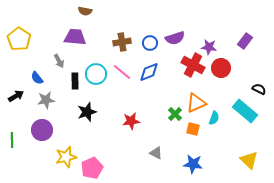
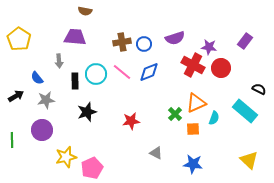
blue circle: moved 6 px left, 1 px down
gray arrow: rotated 24 degrees clockwise
orange square: rotated 16 degrees counterclockwise
